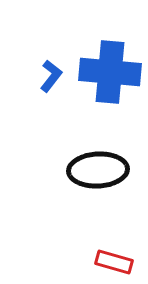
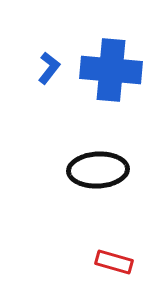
blue cross: moved 1 px right, 2 px up
blue L-shape: moved 2 px left, 8 px up
